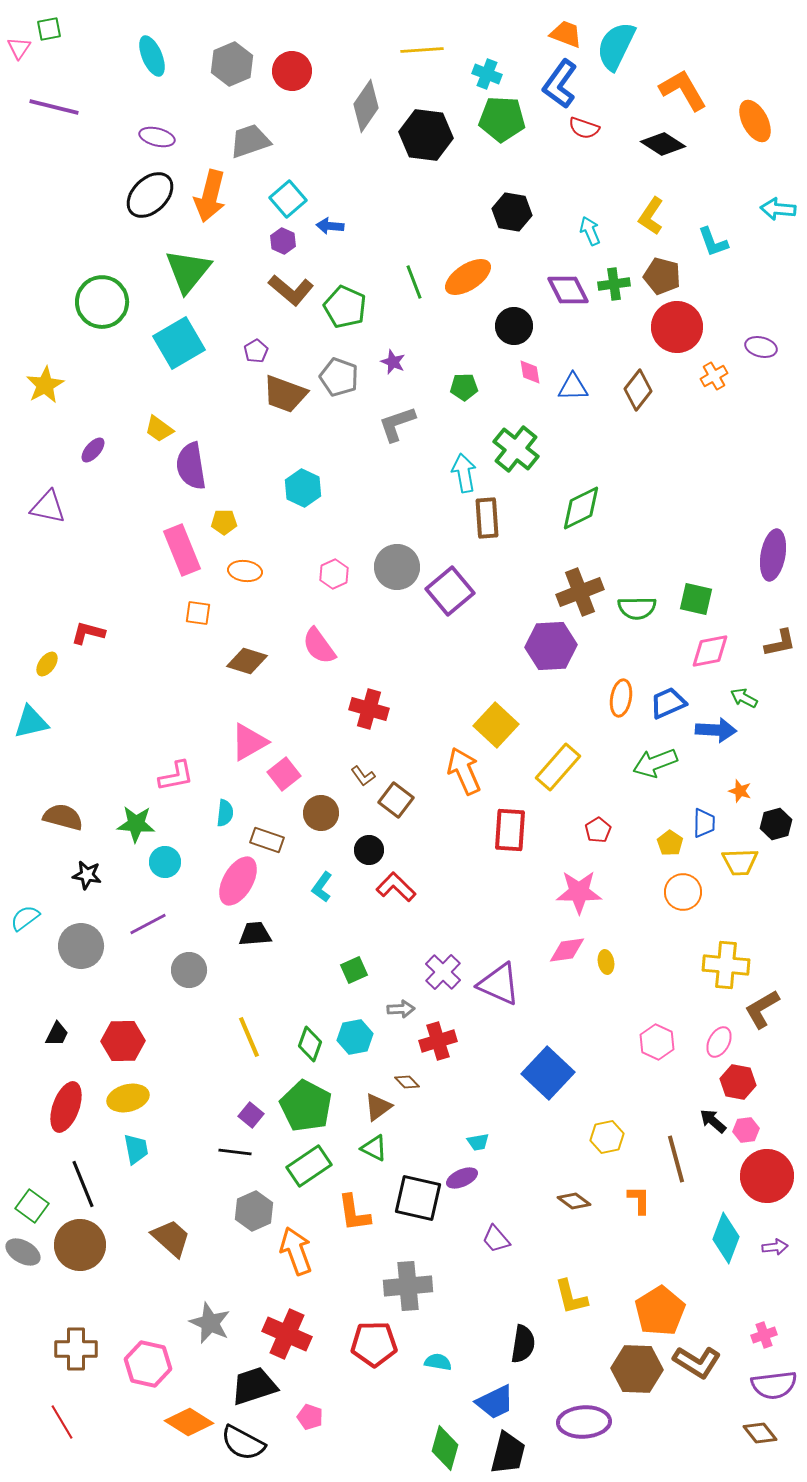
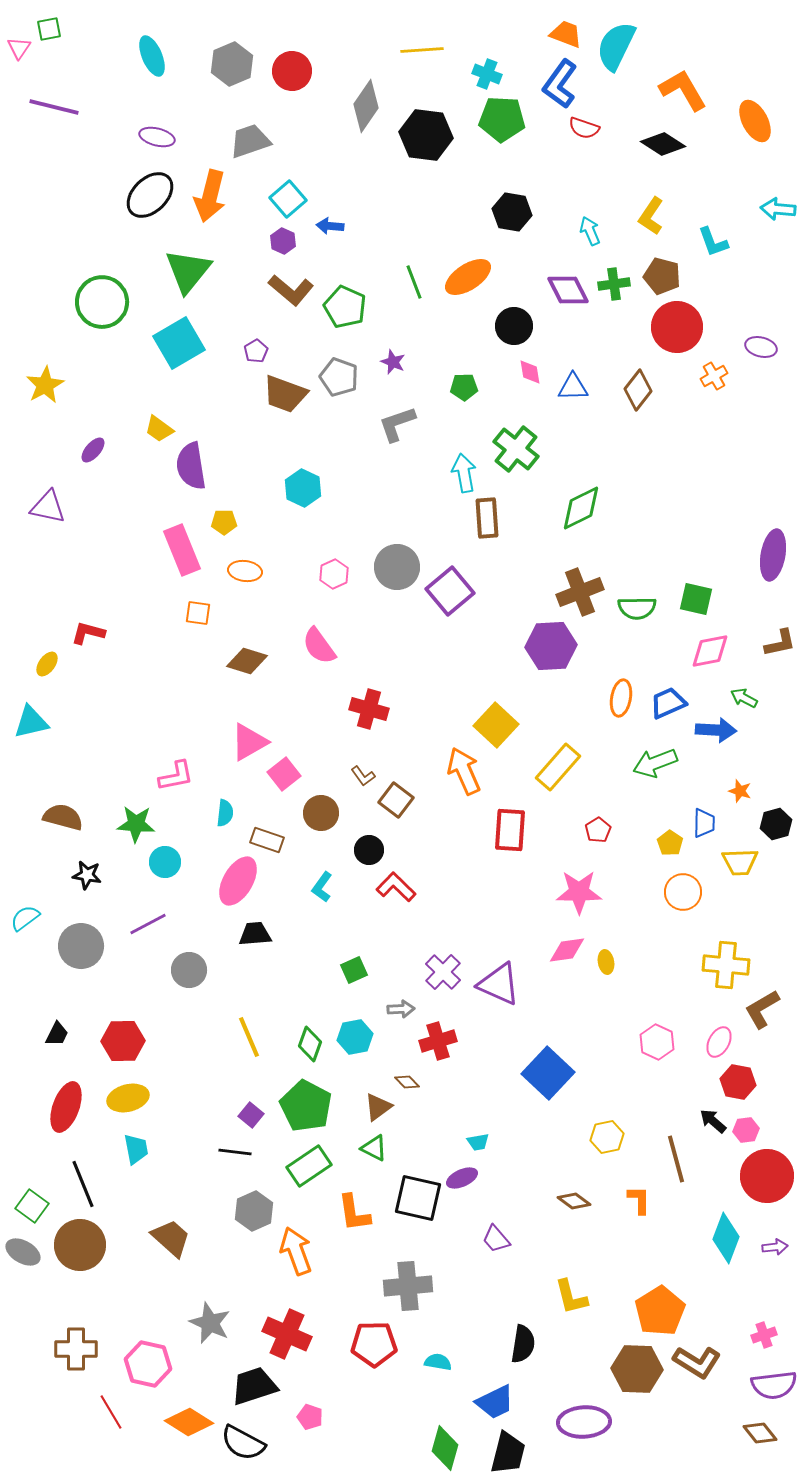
red line at (62, 1422): moved 49 px right, 10 px up
